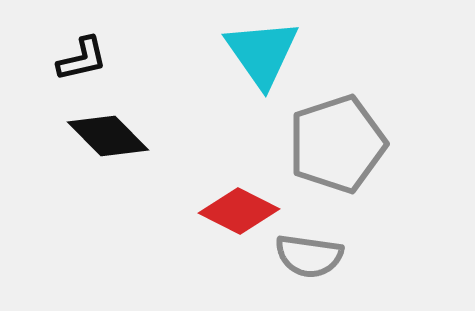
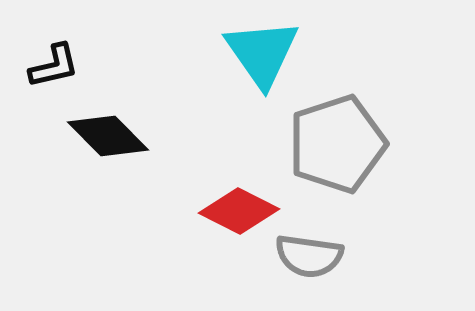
black L-shape: moved 28 px left, 7 px down
